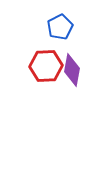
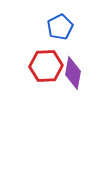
purple diamond: moved 1 px right, 3 px down
